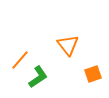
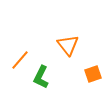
green L-shape: moved 3 px right; rotated 150 degrees clockwise
